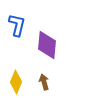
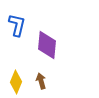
brown arrow: moved 3 px left, 1 px up
